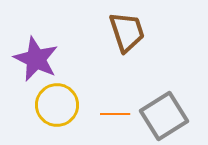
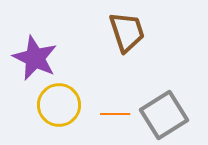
purple star: moved 1 px left, 1 px up
yellow circle: moved 2 px right
gray square: moved 1 px up
